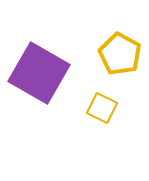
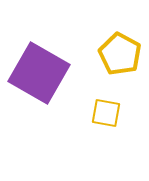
yellow square: moved 4 px right, 5 px down; rotated 16 degrees counterclockwise
